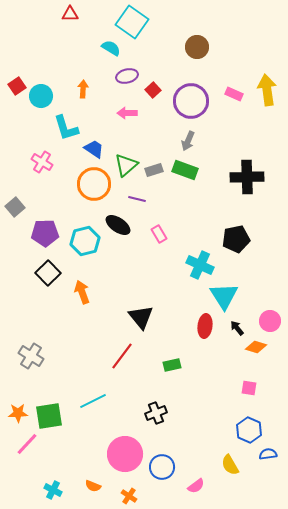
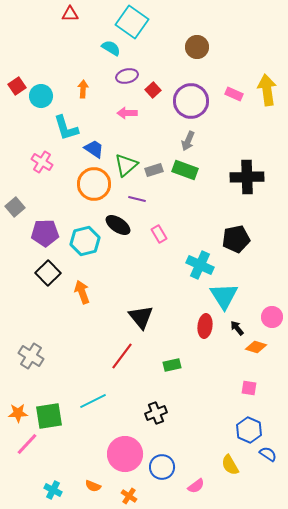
pink circle at (270, 321): moved 2 px right, 4 px up
blue semicircle at (268, 454): rotated 42 degrees clockwise
